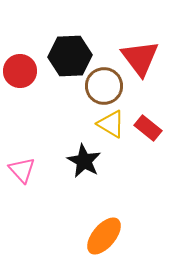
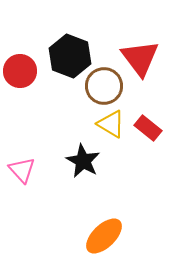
black hexagon: rotated 24 degrees clockwise
black star: moved 1 px left
orange ellipse: rotated 6 degrees clockwise
